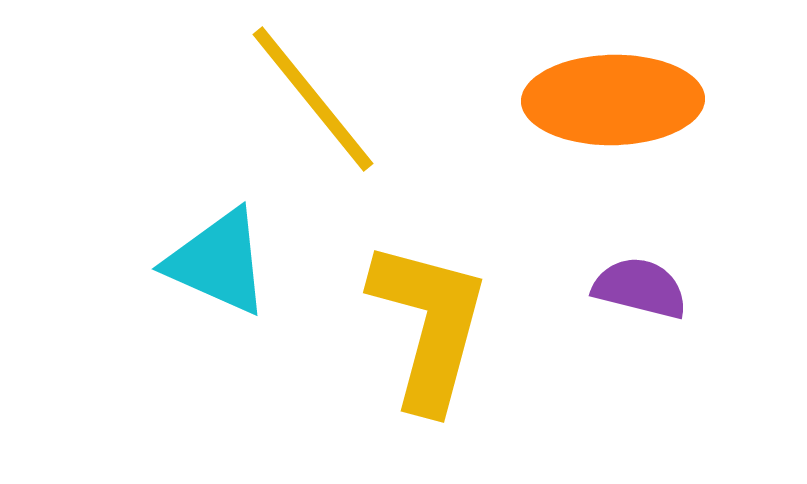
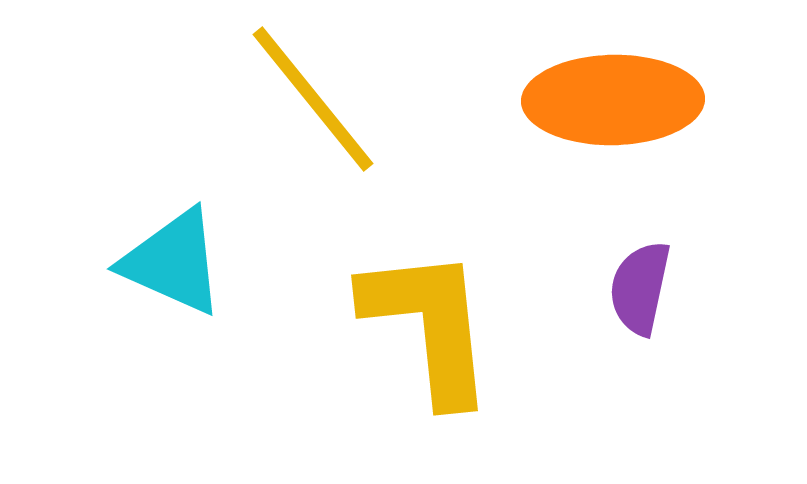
cyan triangle: moved 45 px left
purple semicircle: rotated 92 degrees counterclockwise
yellow L-shape: rotated 21 degrees counterclockwise
